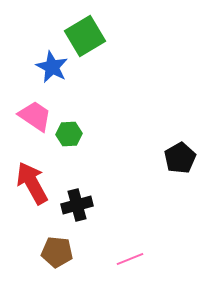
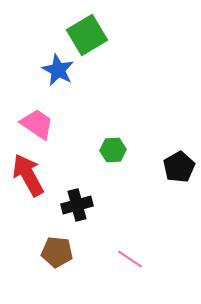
green square: moved 2 px right, 1 px up
blue star: moved 6 px right, 3 px down
pink trapezoid: moved 2 px right, 8 px down
green hexagon: moved 44 px right, 16 px down
black pentagon: moved 1 px left, 9 px down
red arrow: moved 4 px left, 8 px up
pink line: rotated 56 degrees clockwise
